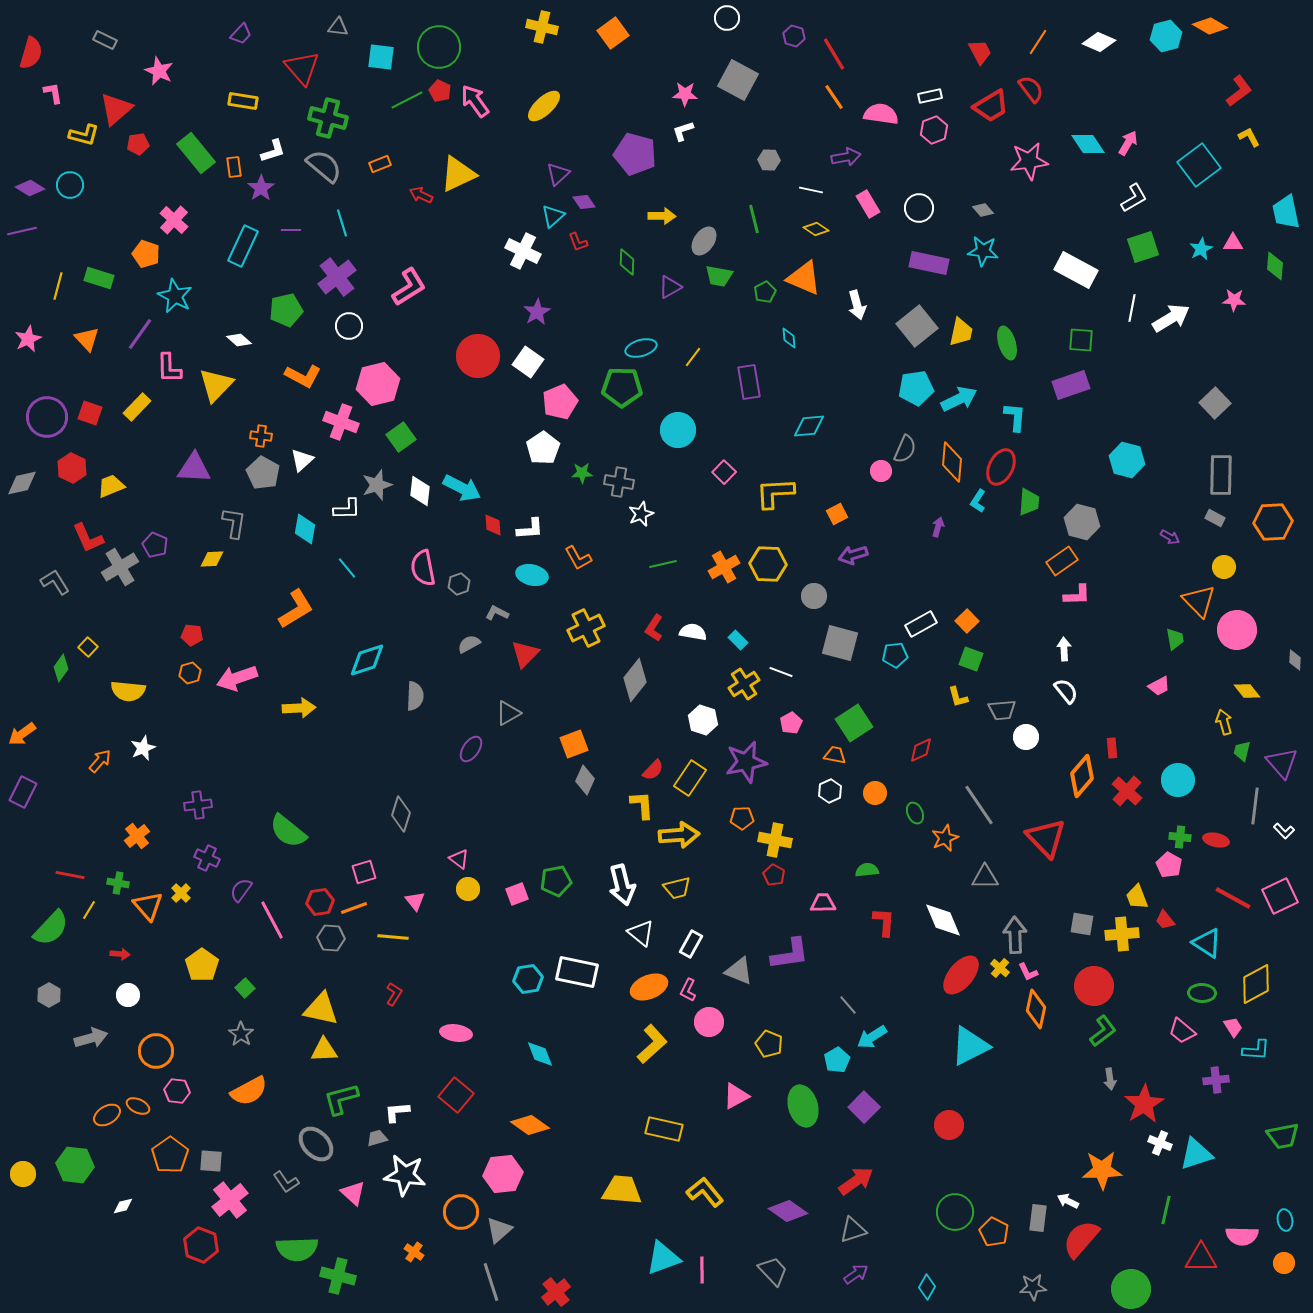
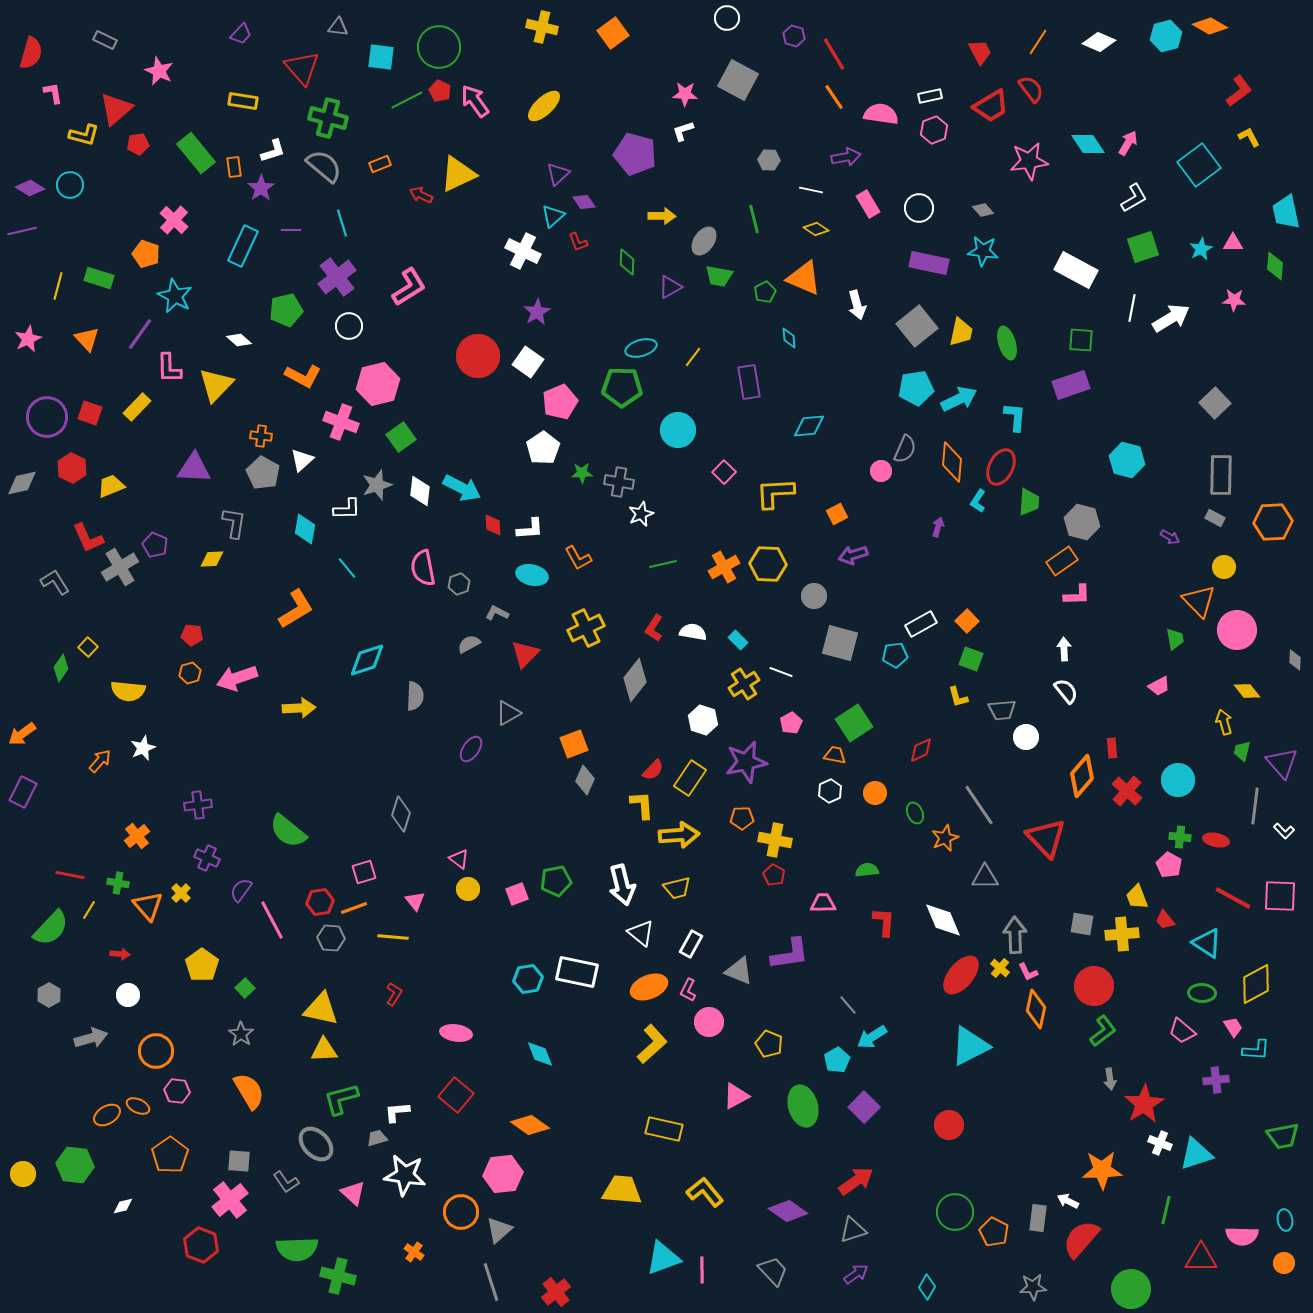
pink square at (1280, 896): rotated 27 degrees clockwise
orange semicircle at (249, 1091): rotated 93 degrees counterclockwise
gray square at (211, 1161): moved 28 px right
